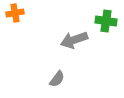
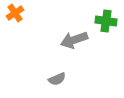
orange cross: rotated 24 degrees counterclockwise
gray semicircle: rotated 30 degrees clockwise
